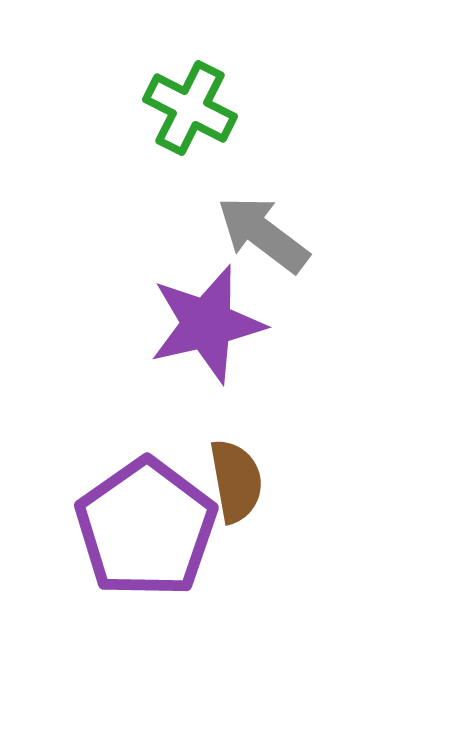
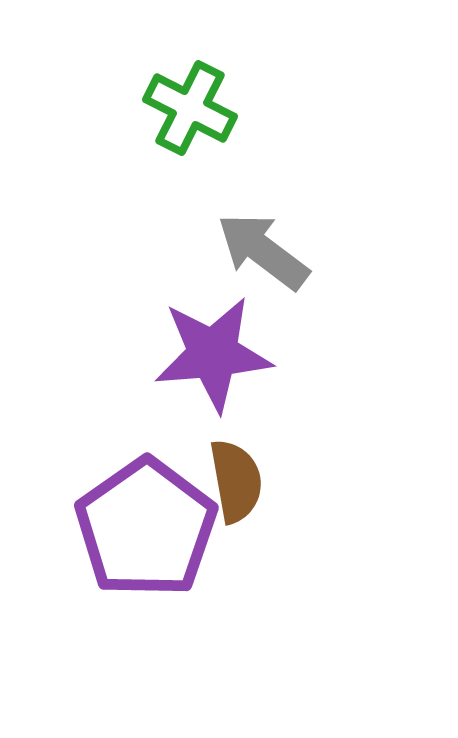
gray arrow: moved 17 px down
purple star: moved 6 px right, 30 px down; rotated 8 degrees clockwise
